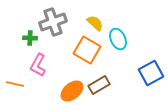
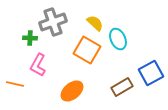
brown rectangle: moved 23 px right, 2 px down
